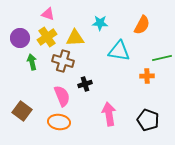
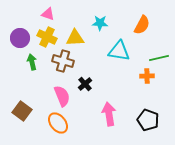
yellow cross: rotated 30 degrees counterclockwise
green line: moved 3 px left
black cross: rotated 24 degrees counterclockwise
orange ellipse: moved 1 px left, 1 px down; rotated 45 degrees clockwise
